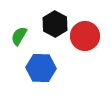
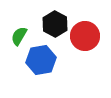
blue hexagon: moved 8 px up; rotated 12 degrees counterclockwise
